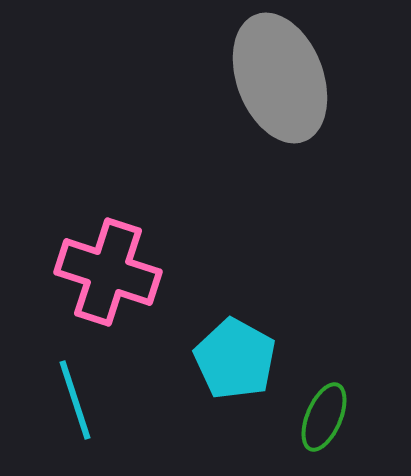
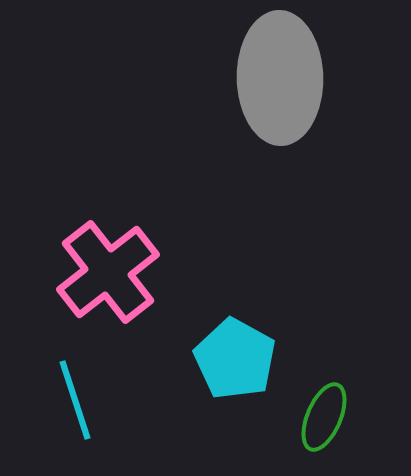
gray ellipse: rotated 20 degrees clockwise
pink cross: rotated 34 degrees clockwise
